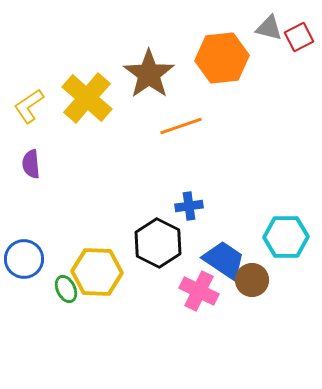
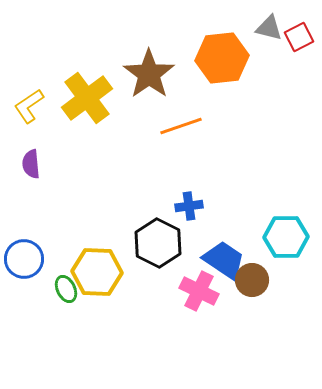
yellow cross: rotated 12 degrees clockwise
